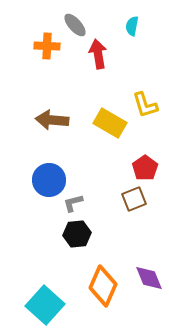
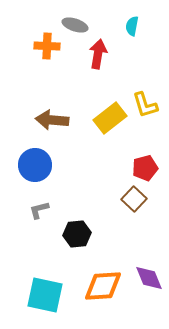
gray ellipse: rotated 30 degrees counterclockwise
red arrow: rotated 20 degrees clockwise
yellow rectangle: moved 5 px up; rotated 68 degrees counterclockwise
red pentagon: rotated 20 degrees clockwise
blue circle: moved 14 px left, 15 px up
brown square: rotated 25 degrees counterclockwise
gray L-shape: moved 34 px left, 7 px down
orange diamond: rotated 63 degrees clockwise
cyan square: moved 10 px up; rotated 30 degrees counterclockwise
